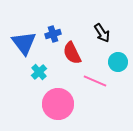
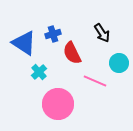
blue triangle: rotated 20 degrees counterclockwise
cyan circle: moved 1 px right, 1 px down
